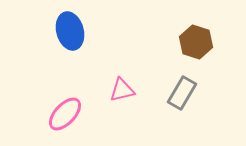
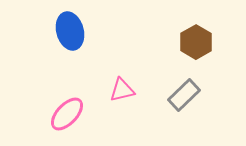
brown hexagon: rotated 12 degrees clockwise
gray rectangle: moved 2 px right, 2 px down; rotated 16 degrees clockwise
pink ellipse: moved 2 px right
